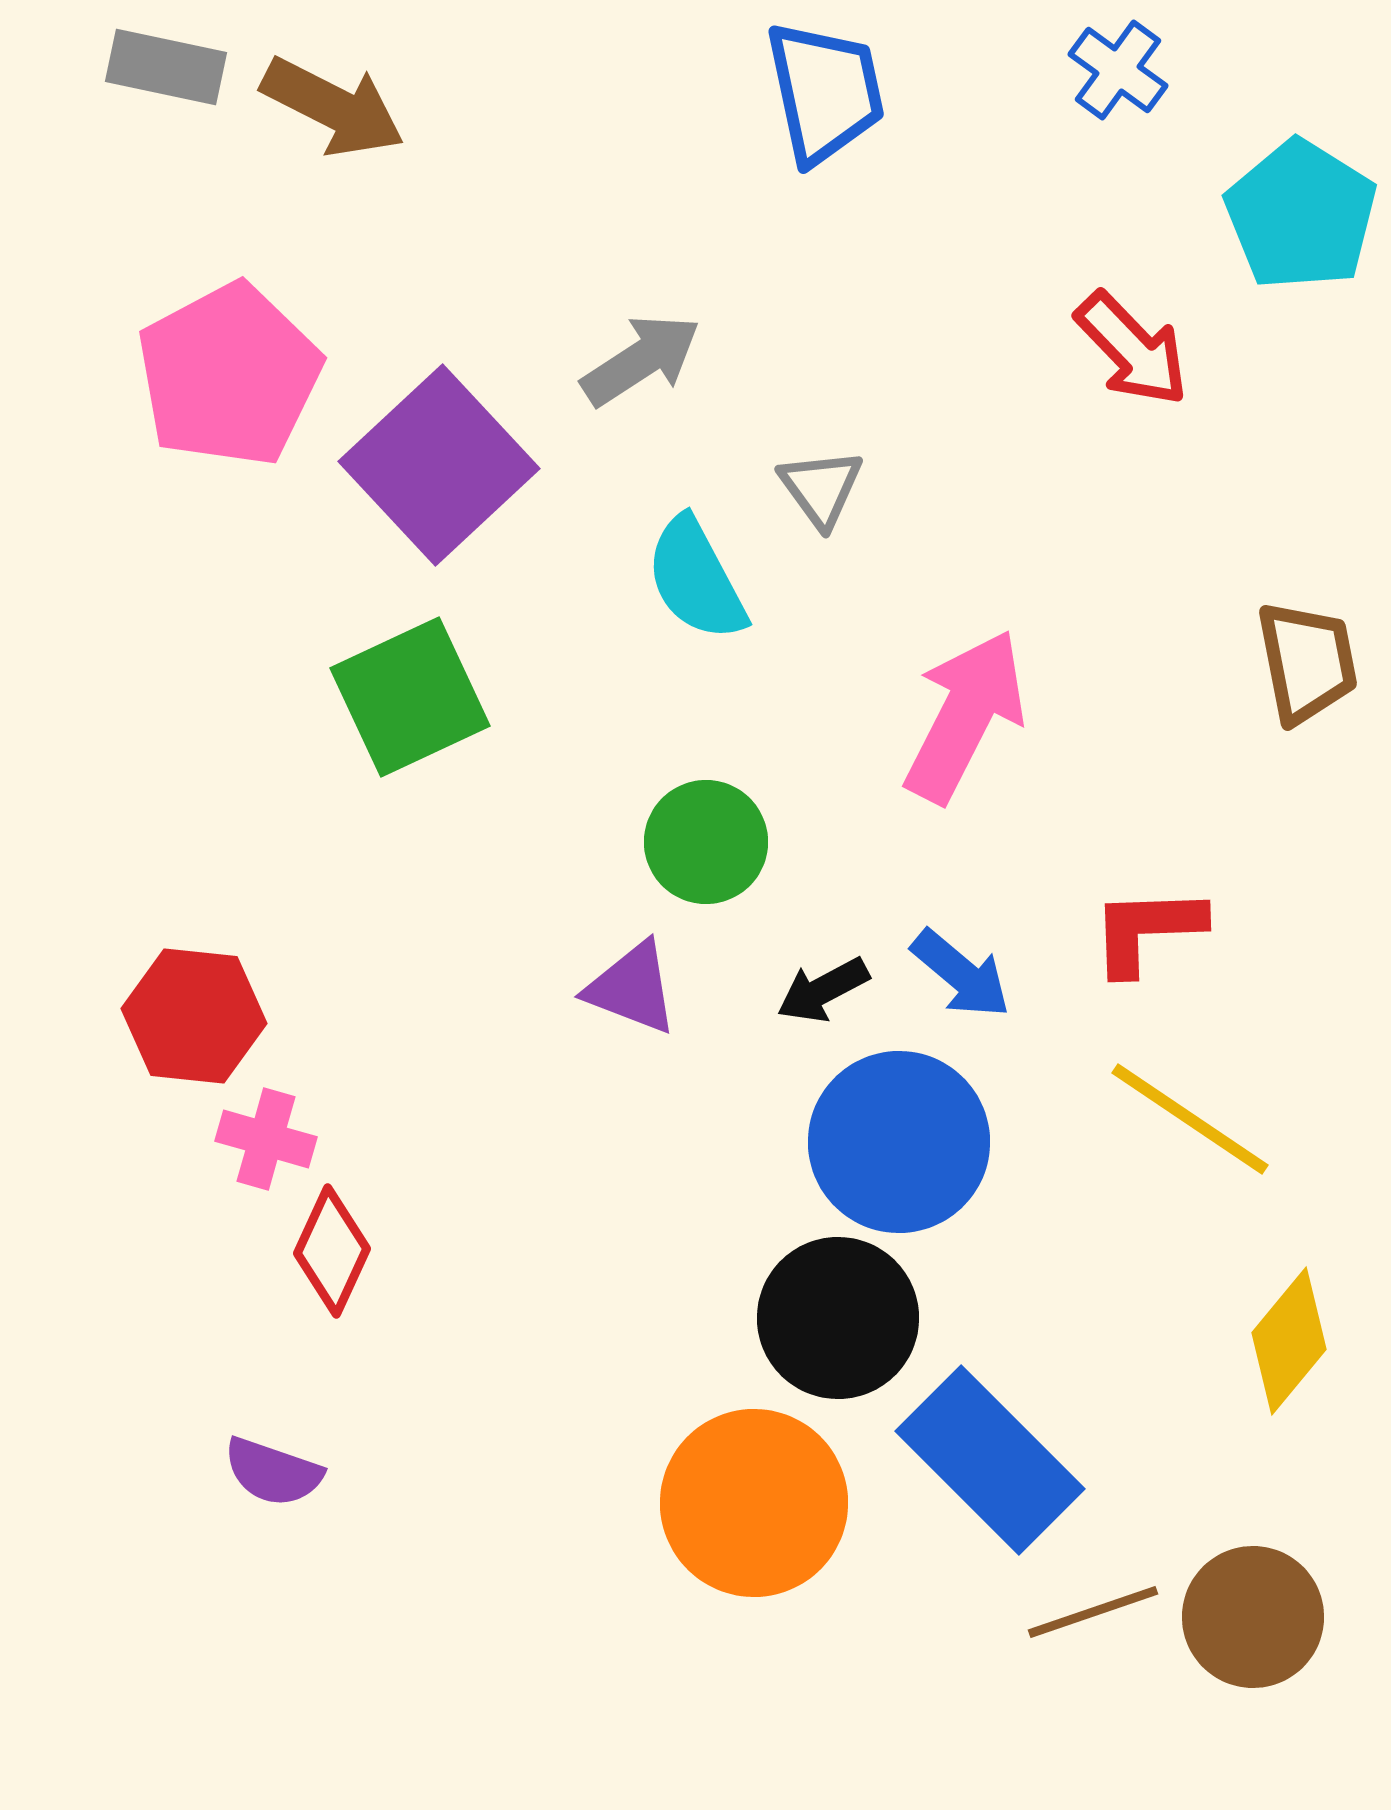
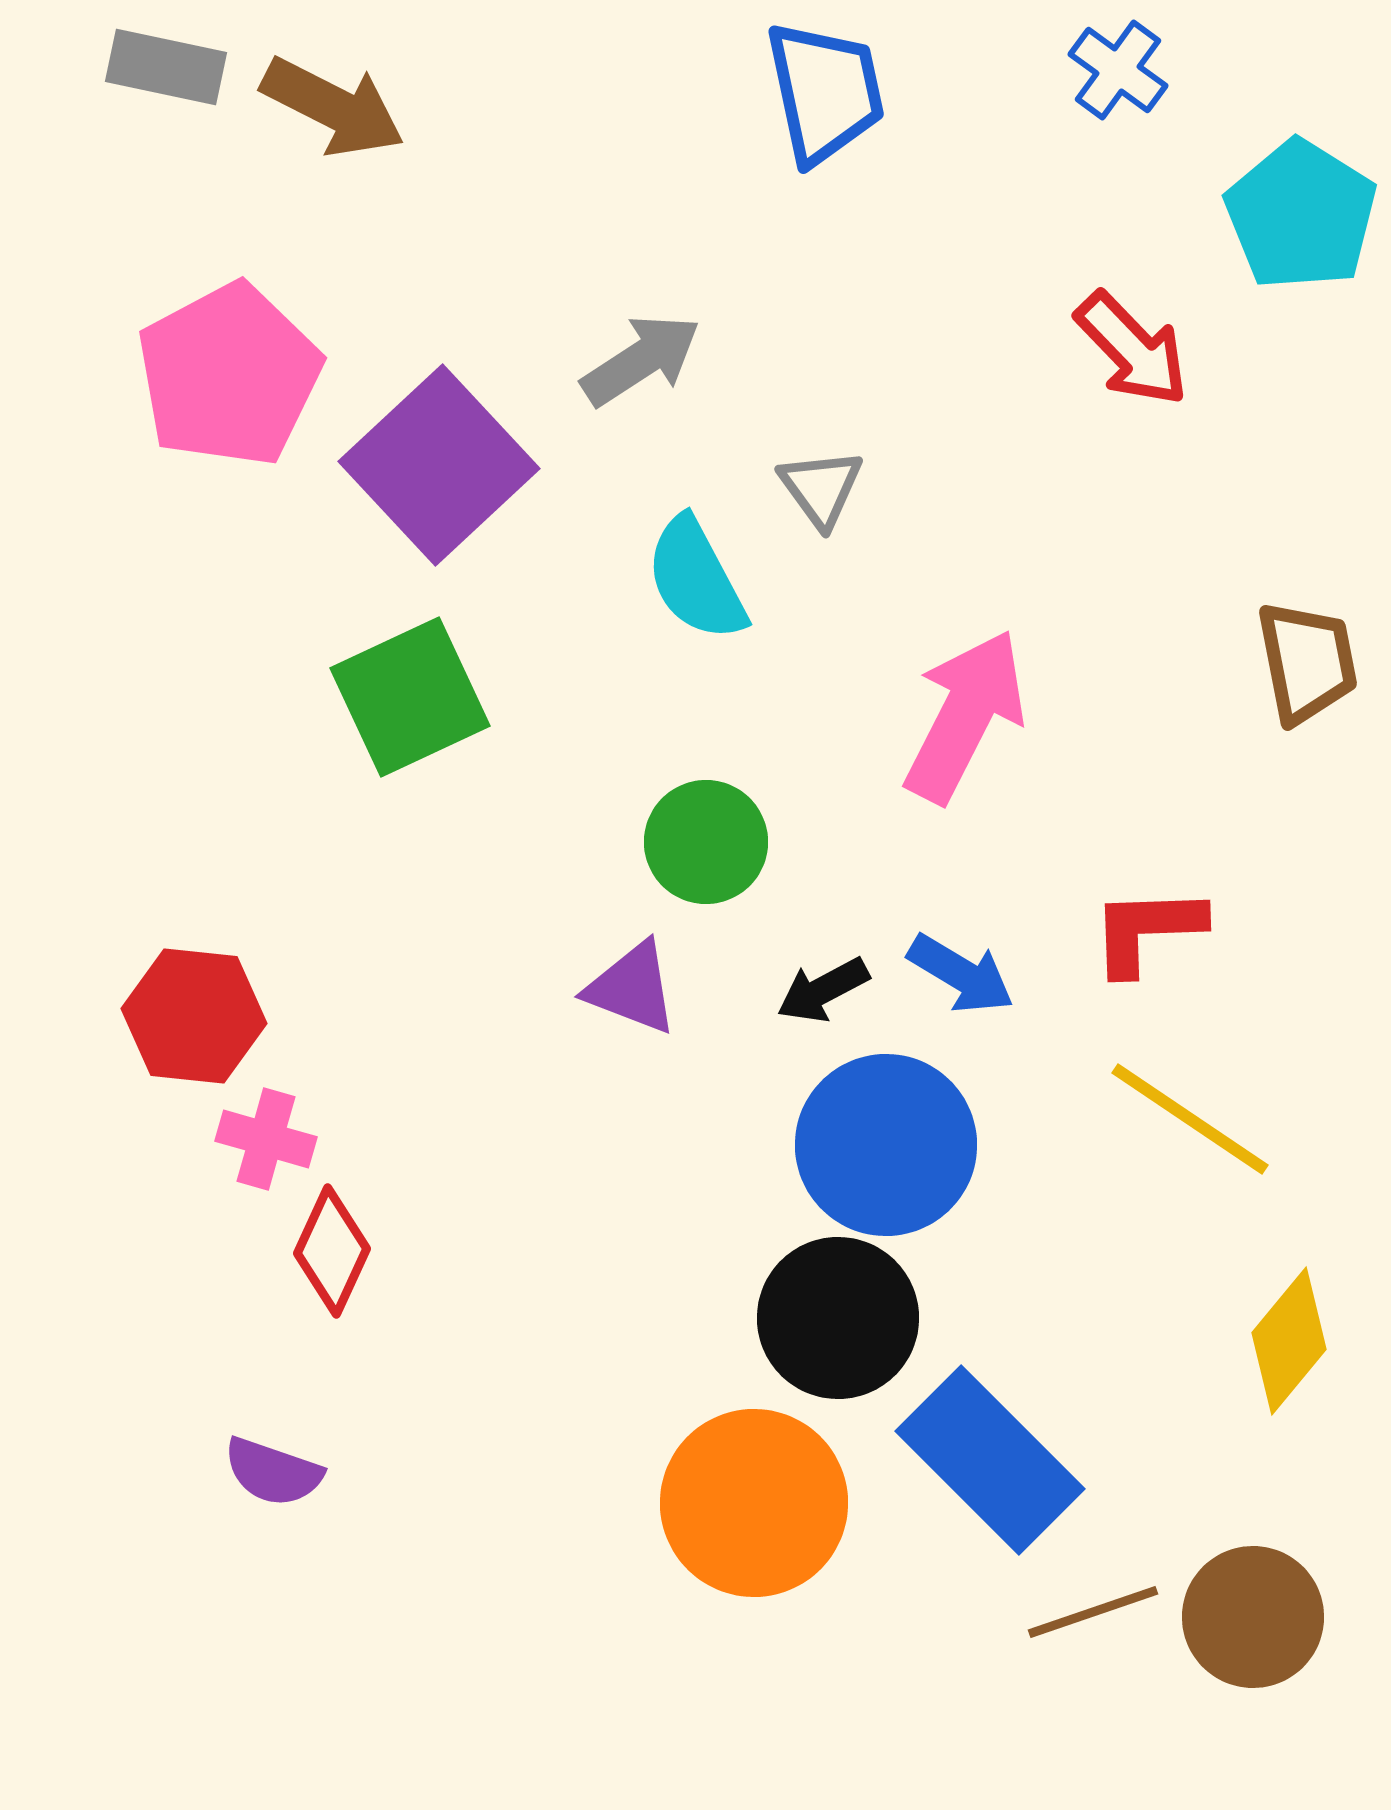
blue arrow: rotated 9 degrees counterclockwise
blue circle: moved 13 px left, 3 px down
